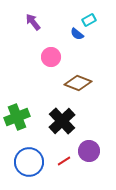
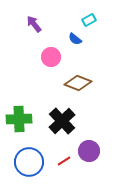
purple arrow: moved 1 px right, 2 px down
blue semicircle: moved 2 px left, 5 px down
green cross: moved 2 px right, 2 px down; rotated 20 degrees clockwise
